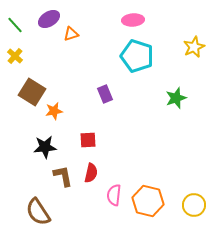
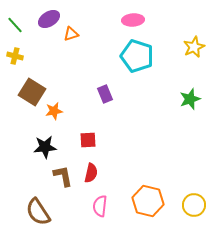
yellow cross: rotated 28 degrees counterclockwise
green star: moved 14 px right, 1 px down
pink semicircle: moved 14 px left, 11 px down
